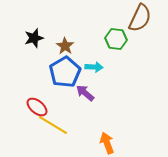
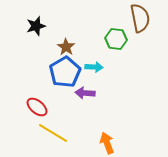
brown semicircle: rotated 36 degrees counterclockwise
black star: moved 2 px right, 12 px up
brown star: moved 1 px right, 1 px down
purple arrow: rotated 36 degrees counterclockwise
yellow line: moved 8 px down
